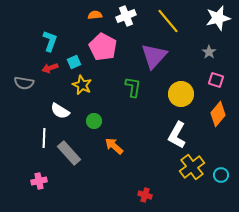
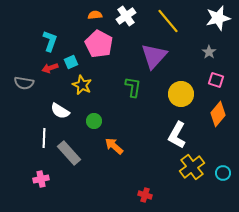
white cross: rotated 12 degrees counterclockwise
pink pentagon: moved 4 px left, 3 px up
cyan square: moved 3 px left
cyan circle: moved 2 px right, 2 px up
pink cross: moved 2 px right, 2 px up
